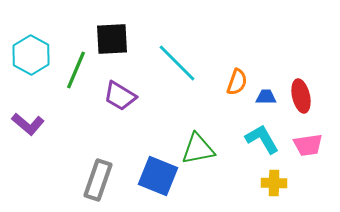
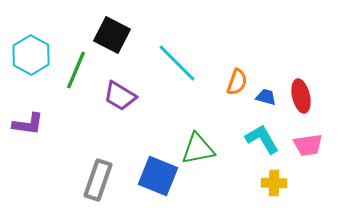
black square: moved 4 px up; rotated 30 degrees clockwise
blue trapezoid: rotated 15 degrees clockwise
purple L-shape: rotated 32 degrees counterclockwise
